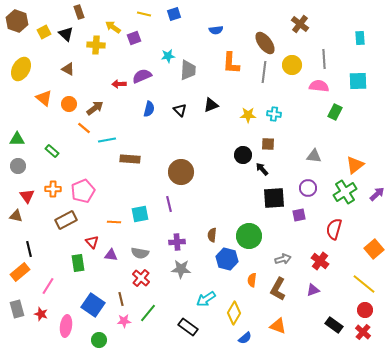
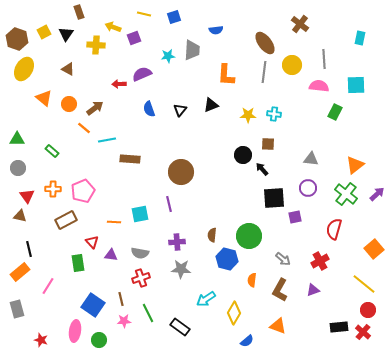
blue square at (174, 14): moved 3 px down
brown hexagon at (17, 21): moved 18 px down
yellow arrow at (113, 27): rotated 14 degrees counterclockwise
black triangle at (66, 34): rotated 21 degrees clockwise
cyan rectangle at (360, 38): rotated 16 degrees clockwise
orange L-shape at (231, 63): moved 5 px left, 12 px down
yellow ellipse at (21, 69): moved 3 px right
gray trapezoid at (188, 70): moved 4 px right, 20 px up
purple semicircle at (142, 76): moved 2 px up
cyan square at (358, 81): moved 2 px left, 4 px down
blue semicircle at (149, 109): rotated 147 degrees clockwise
black triangle at (180, 110): rotated 24 degrees clockwise
gray triangle at (314, 156): moved 3 px left, 3 px down
gray circle at (18, 166): moved 2 px down
green cross at (345, 192): moved 1 px right, 2 px down; rotated 20 degrees counterclockwise
purple square at (299, 215): moved 4 px left, 2 px down
brown triangle at (16, 216): moved 4 px right
gray arrow at (283, 259): rotated 56 degrees clockwise
red cross at (320, 261): rotated 24 degrees clockwise
red cross at (141, 278): rotated 30 degrees clockwise
brown L-shape at (278, 289): moved 2 px right, 1 px down
red circle at (365, 310): moved 3 px right
green line at (148, 313): rotated 66 degrees counterclockwise
red star at (41, 314): moved 26 px down
black rectangle at (334, 325): moved 5 px right, 2 px down; rotated 42 degrees counterclockwise
pink ellipse at (66, 326): moved 9 px right, 5 px down
black rectangle at (188, 327): moved 8 px left
blue semicircle at (245, 338): moved 2 px right, 3 px down
